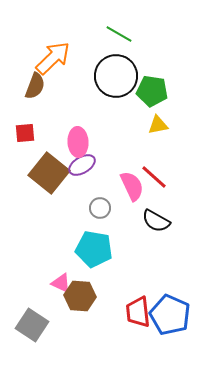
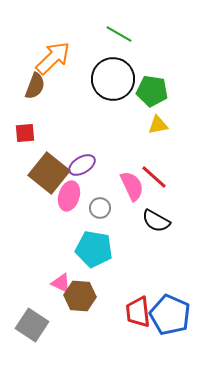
black circle: moved 3 px left, 3 px down
pink ellipse: moved 9 px left, 54 px down; rotated 20 degrees clockwise
